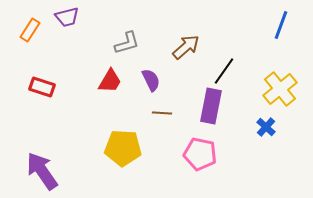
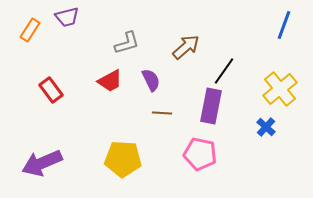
blue line: moved 3 px right
red trapezoid: rotated 32 degrees clockwise
red rectangle: moved 9 px right, 3 px down; rotated 35 degrees clockwise
yellow pentagon: moved 11 px down
purple arrow: moved 8 px up; rotated 78 degrees counterclockwise
